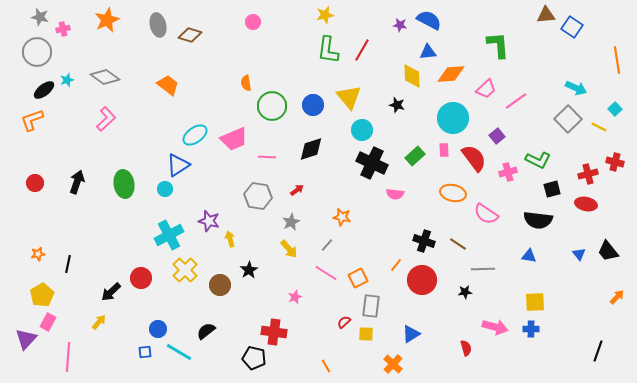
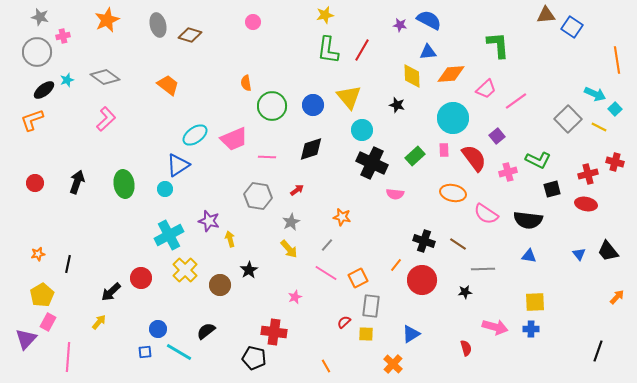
pink cross at (63, 29): moved 7 px down
cyan arrow at (576, 88): moved 19 px right, 6 px down
black semicircle at (538, 220): moved 10 px left
